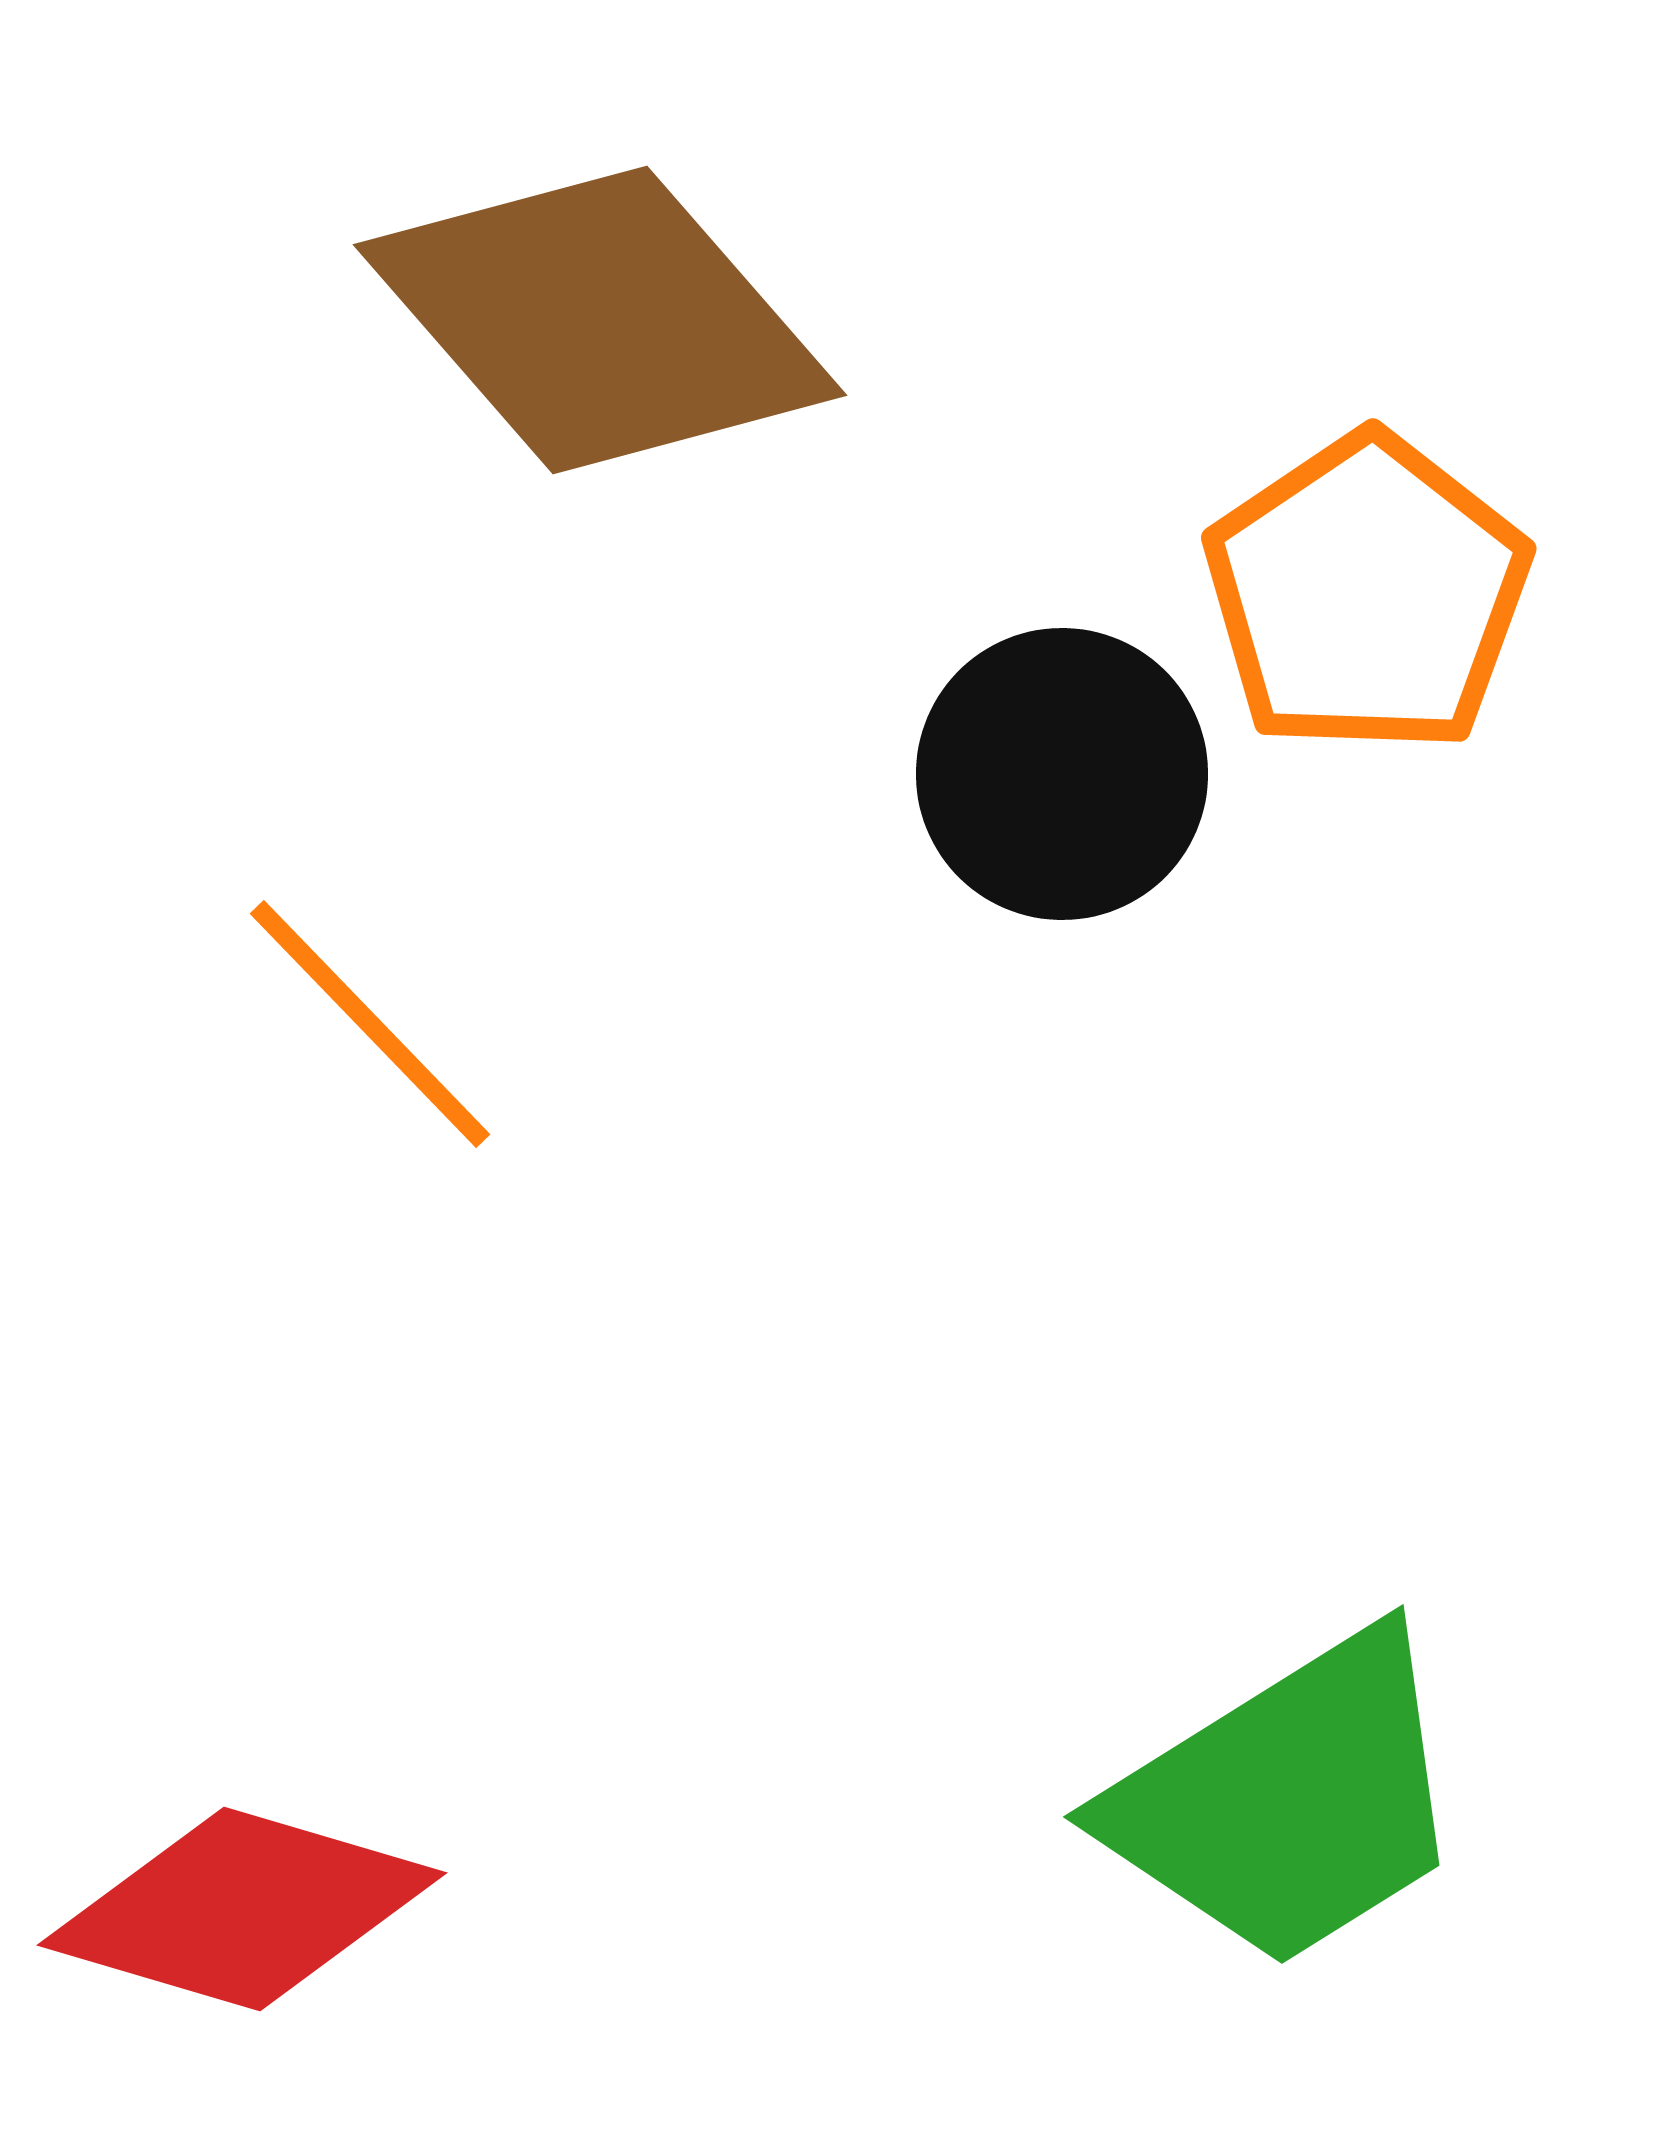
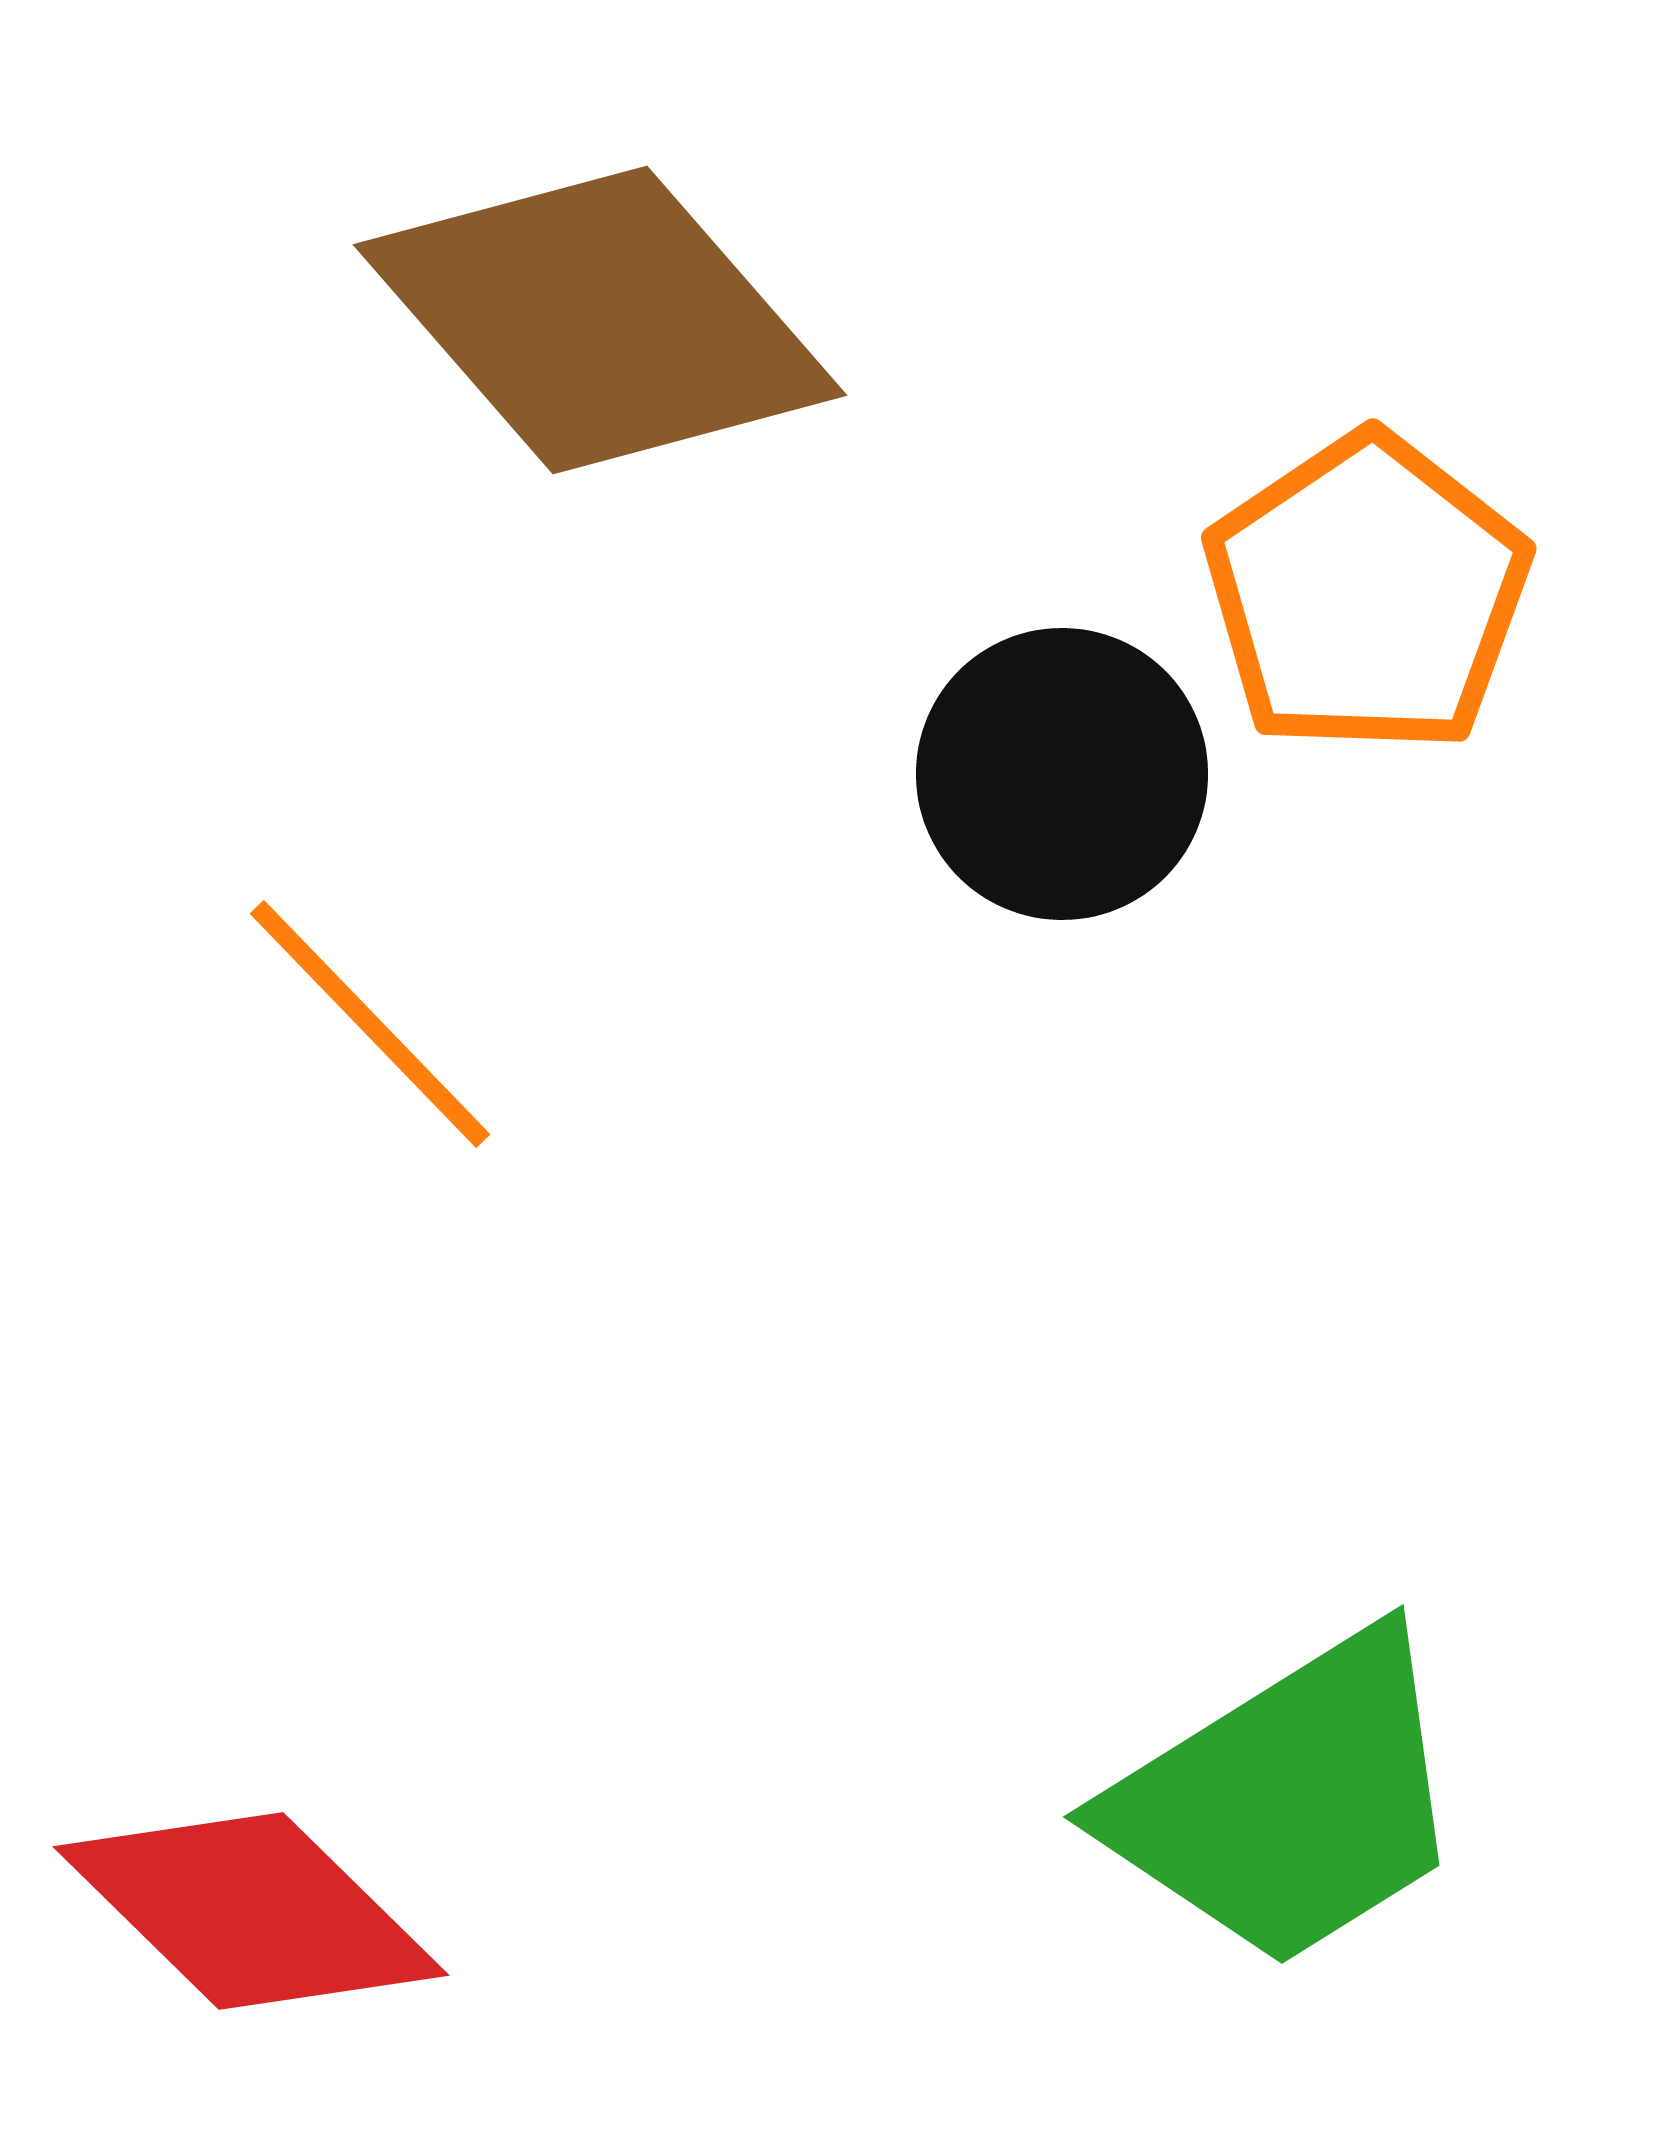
red diamond: moved 9 px right, 2 px down; rotated 28 degrees clockwise
